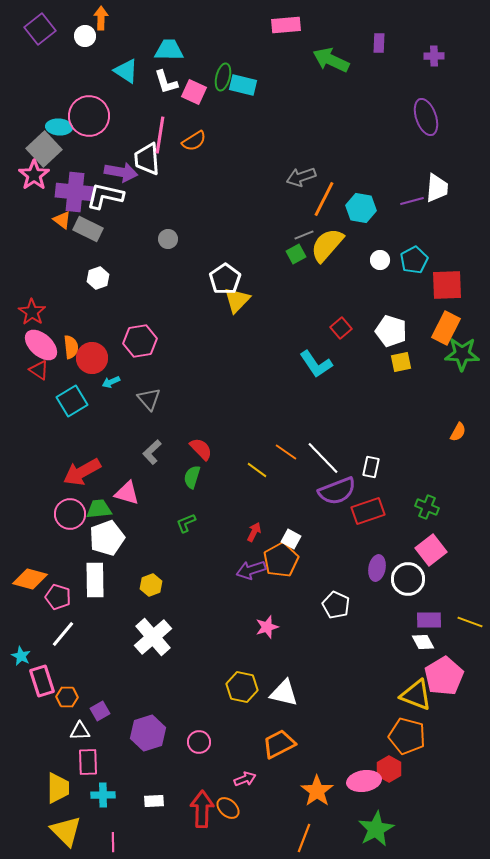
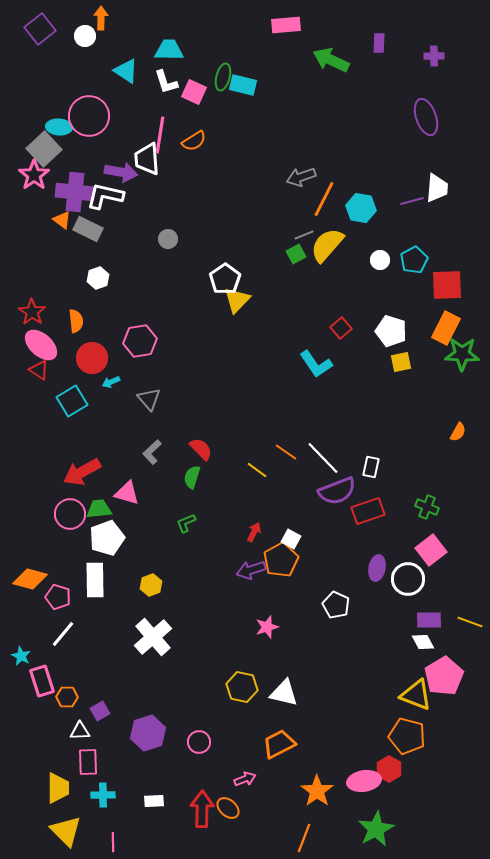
orange semicircle at (71, 347): moved 5 px right, 26 px up
